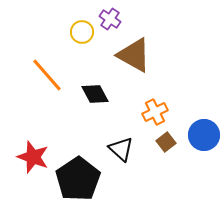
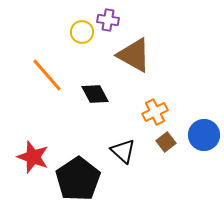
purple cross: moved 2 px left, 1 px down; rotated 25 degrees counterclockwise
black triangle: moved 2 px right, 2 px down
